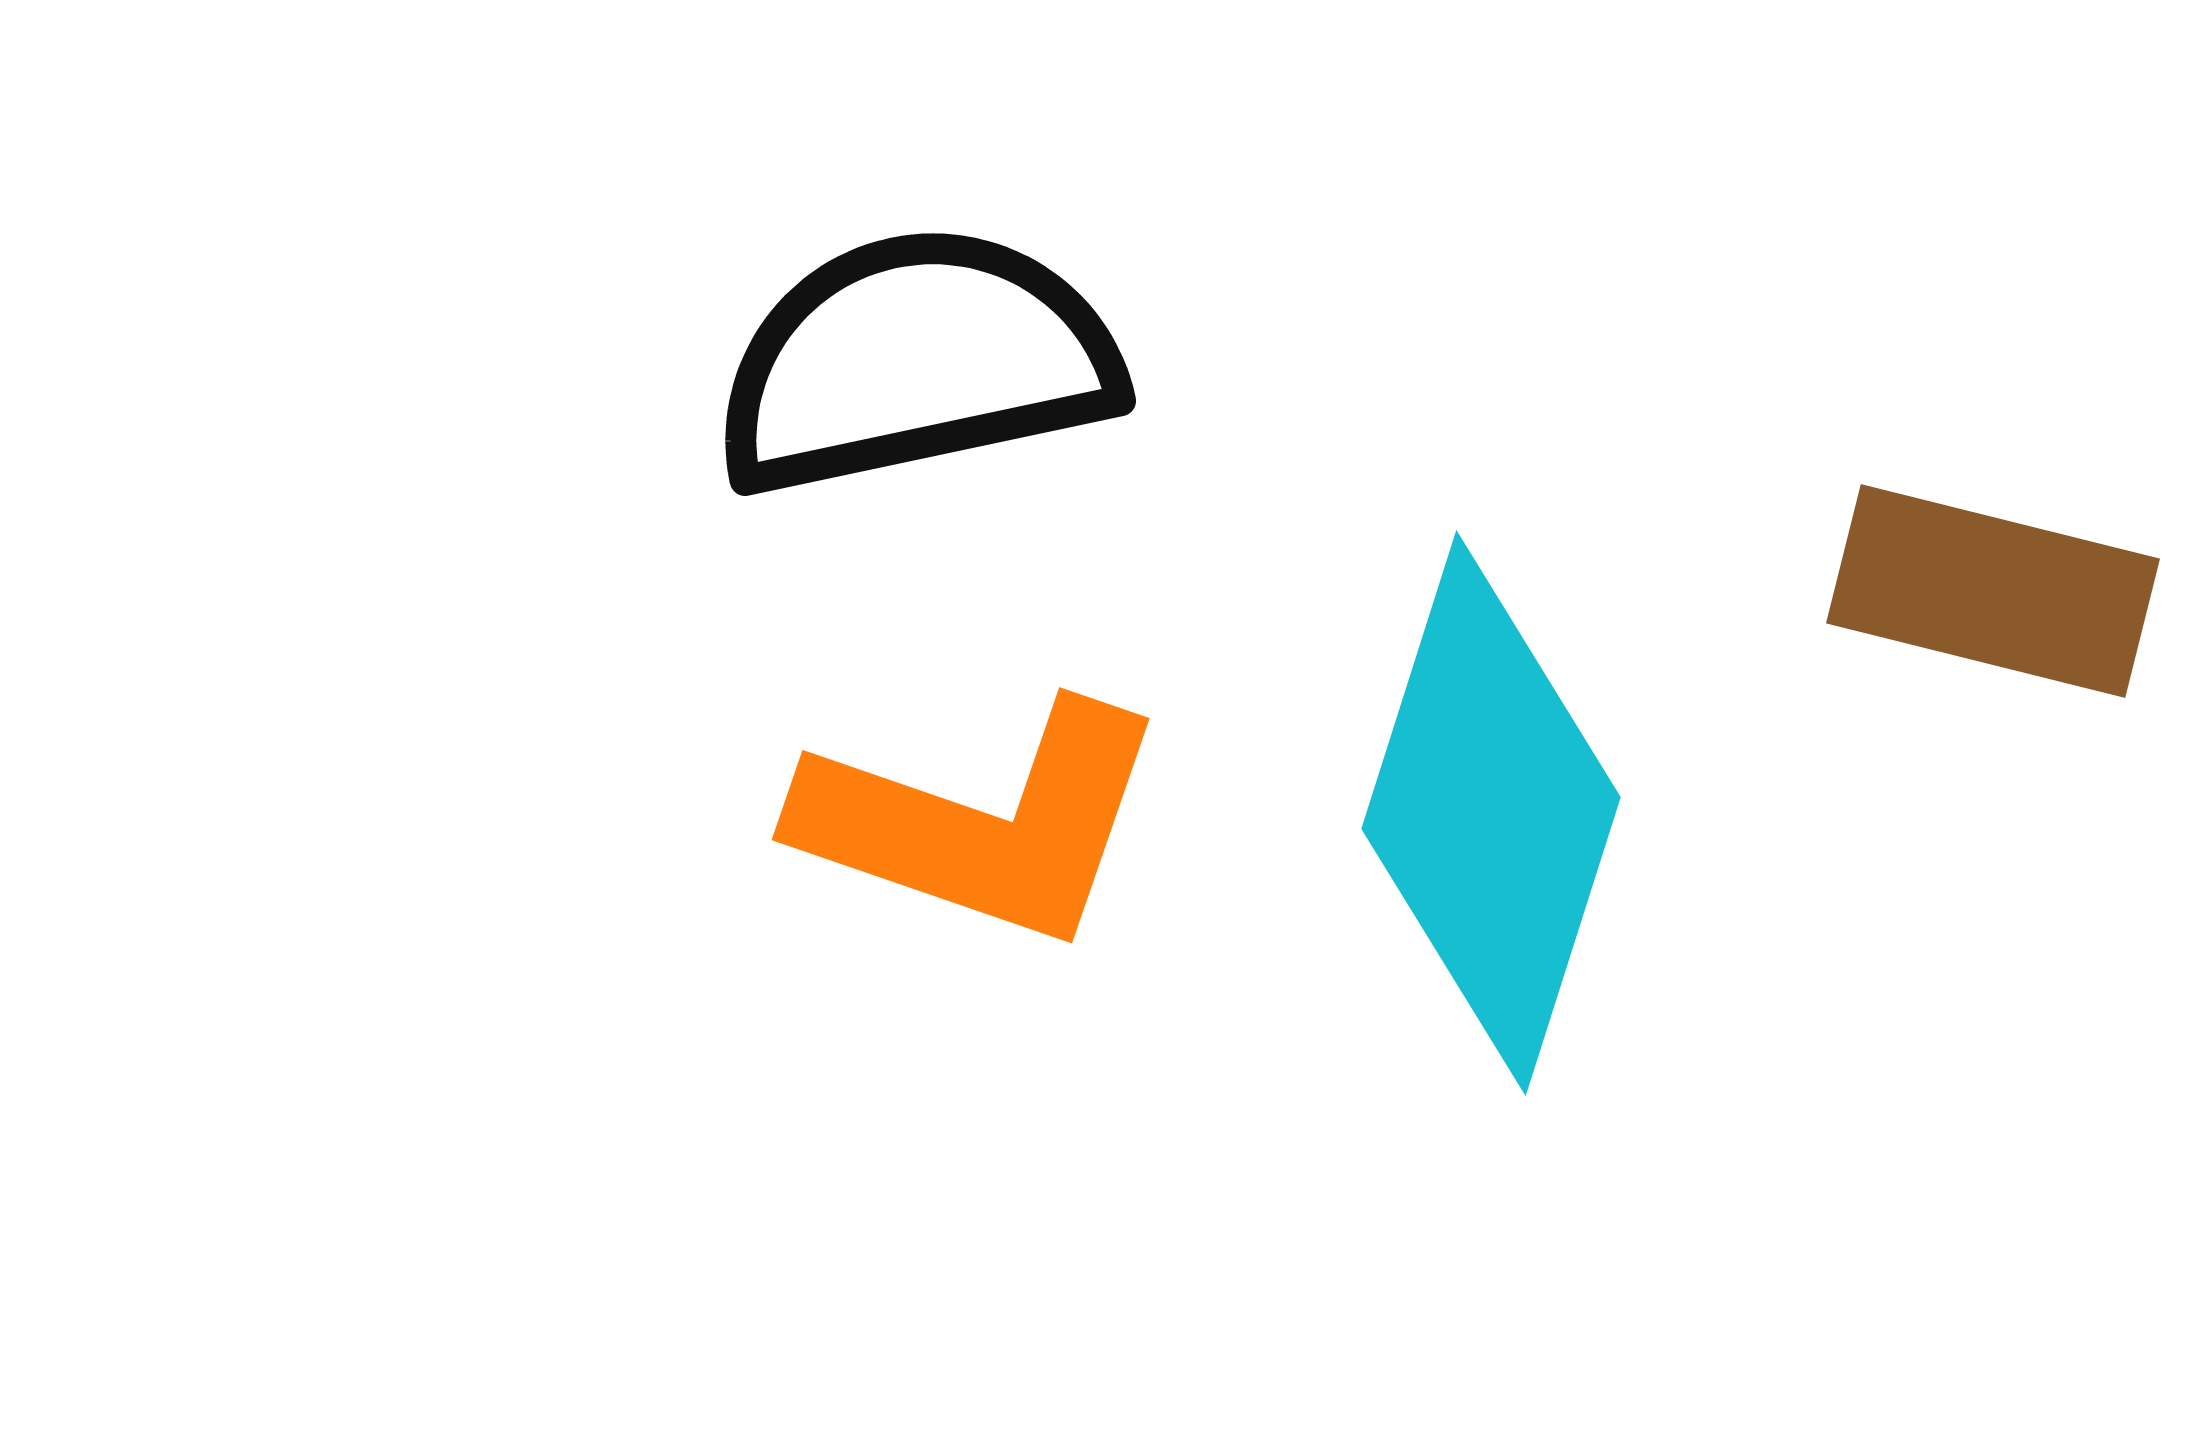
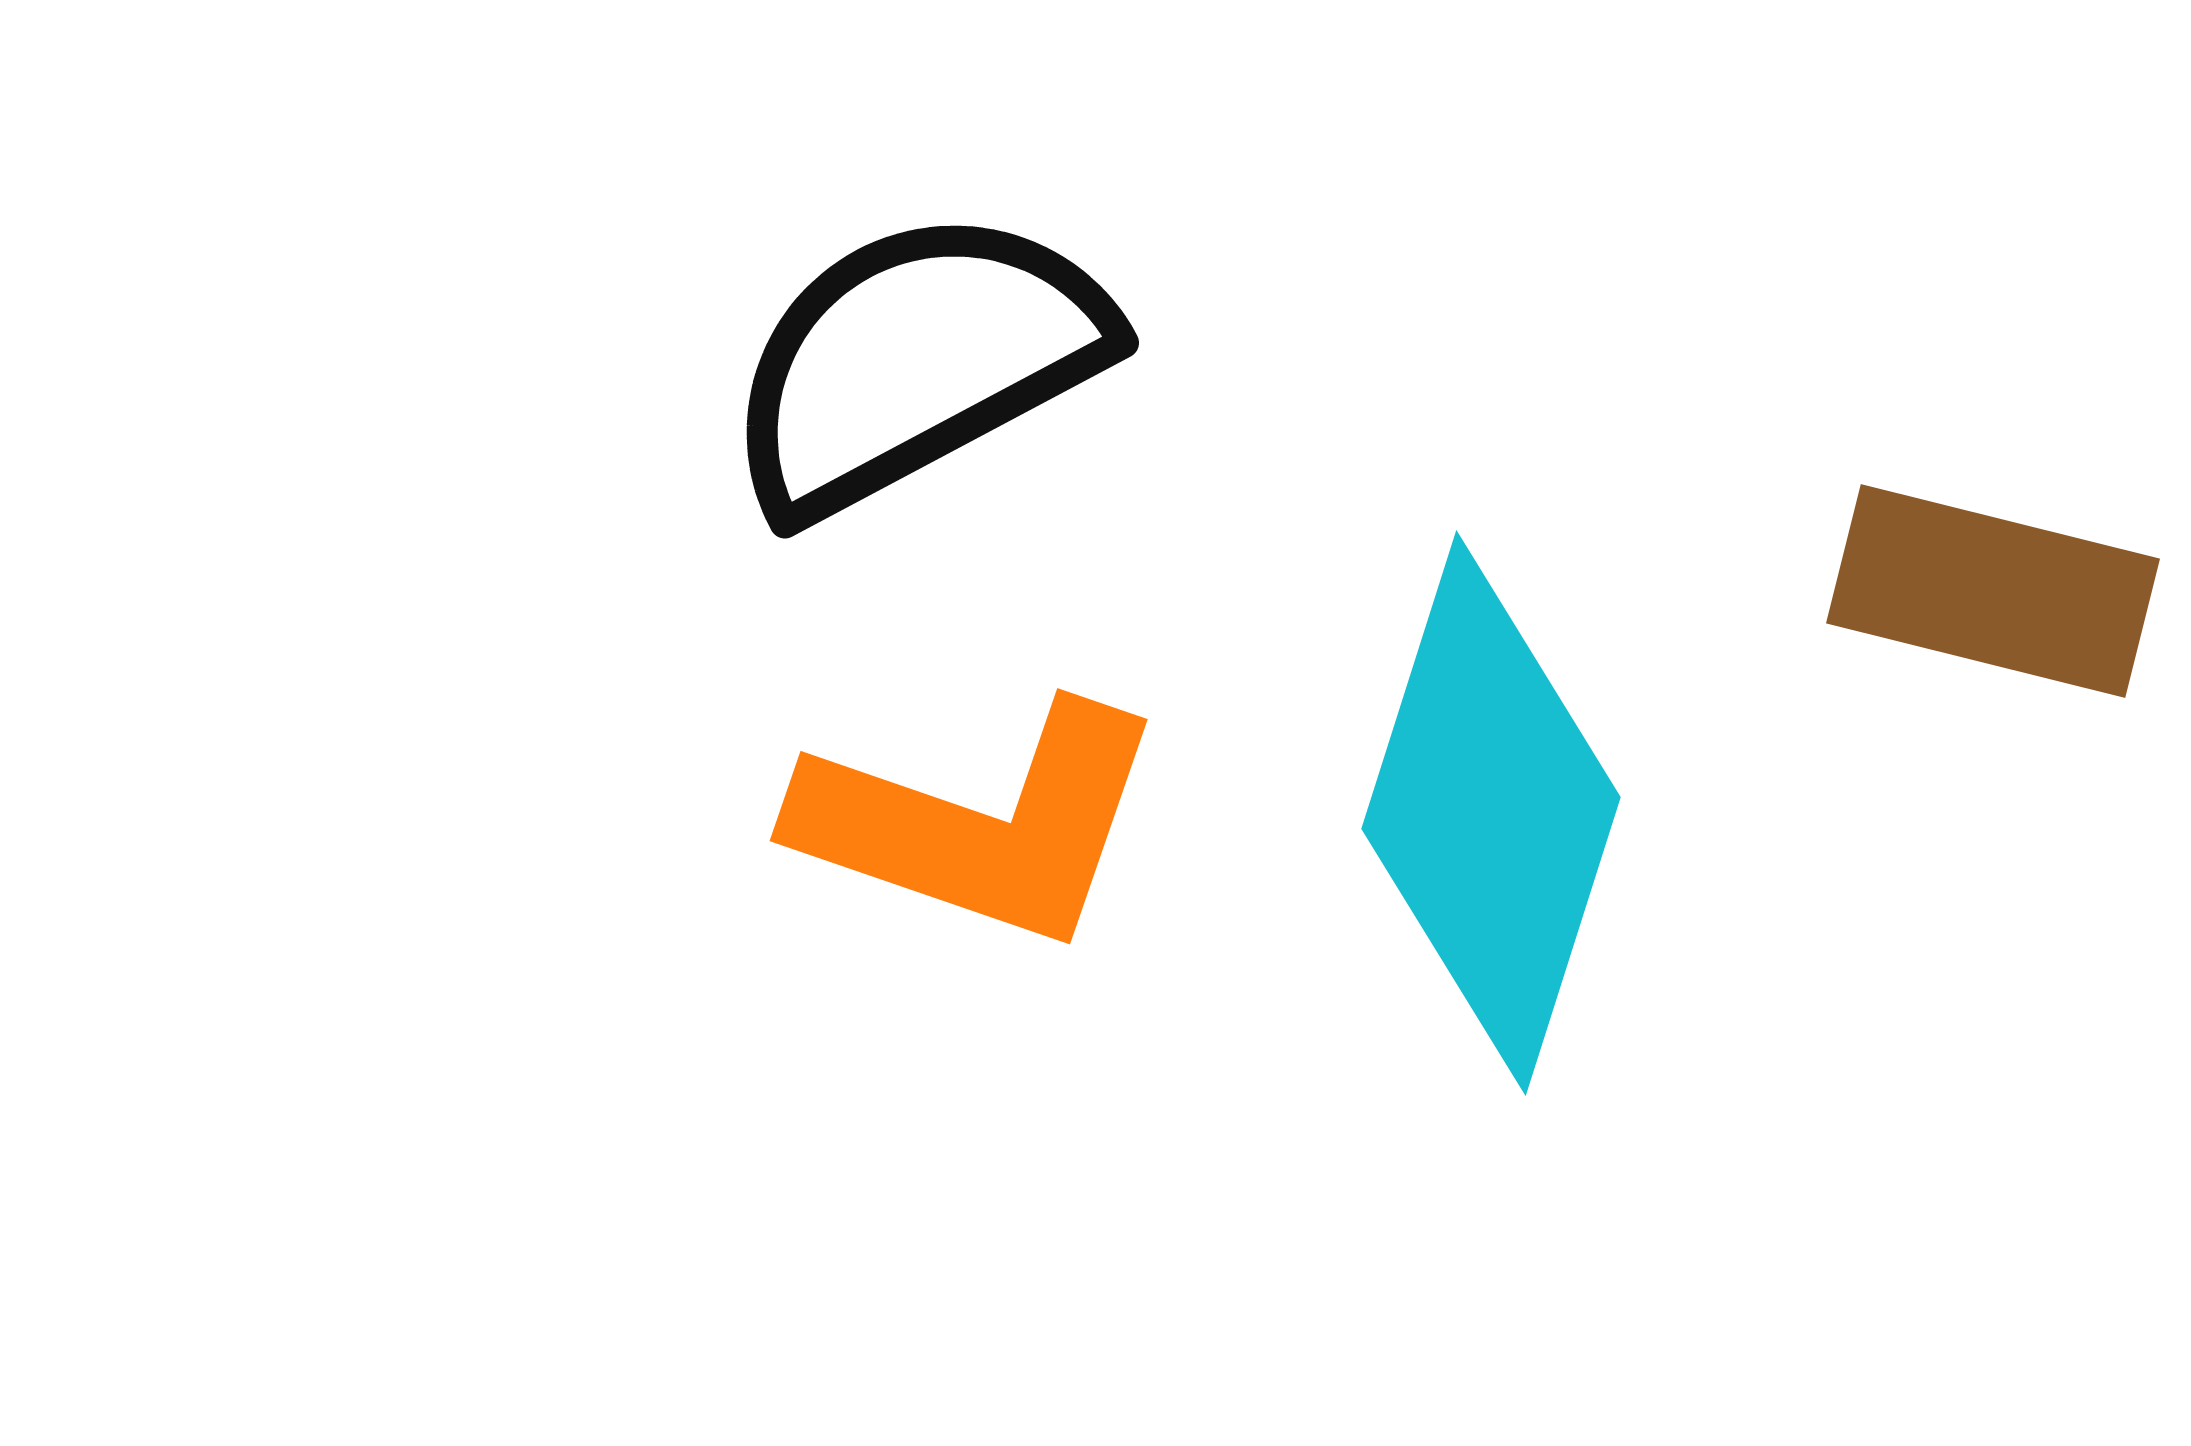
black semicircle: rotated 16 degrees counterclockwise
orange L-shape: moved 2 px left, 1 px down
